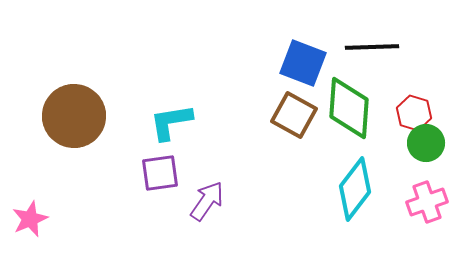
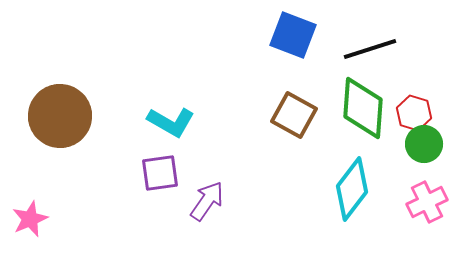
black line: moved 2 px left, 2 px down; rotated 16 degrees counterclockwise
blue square: moved 10 px left, 28 px up
green diamond: moved 14 px right
brown circle: moved 14 px left
cyan L-shape: rotated 141 degrees counterclockwise
green circle: moved 2 px left, 1 px down
cyan diamond: moved 3 px left
pink cross: rotated 6 degrees counterclockwise
